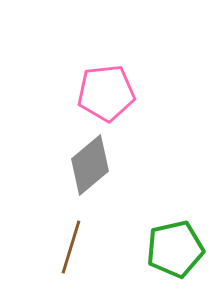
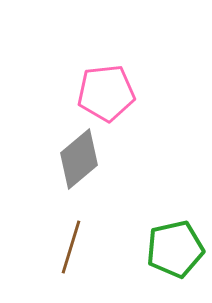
gray diamond: moved 11 px left, 6 px up
